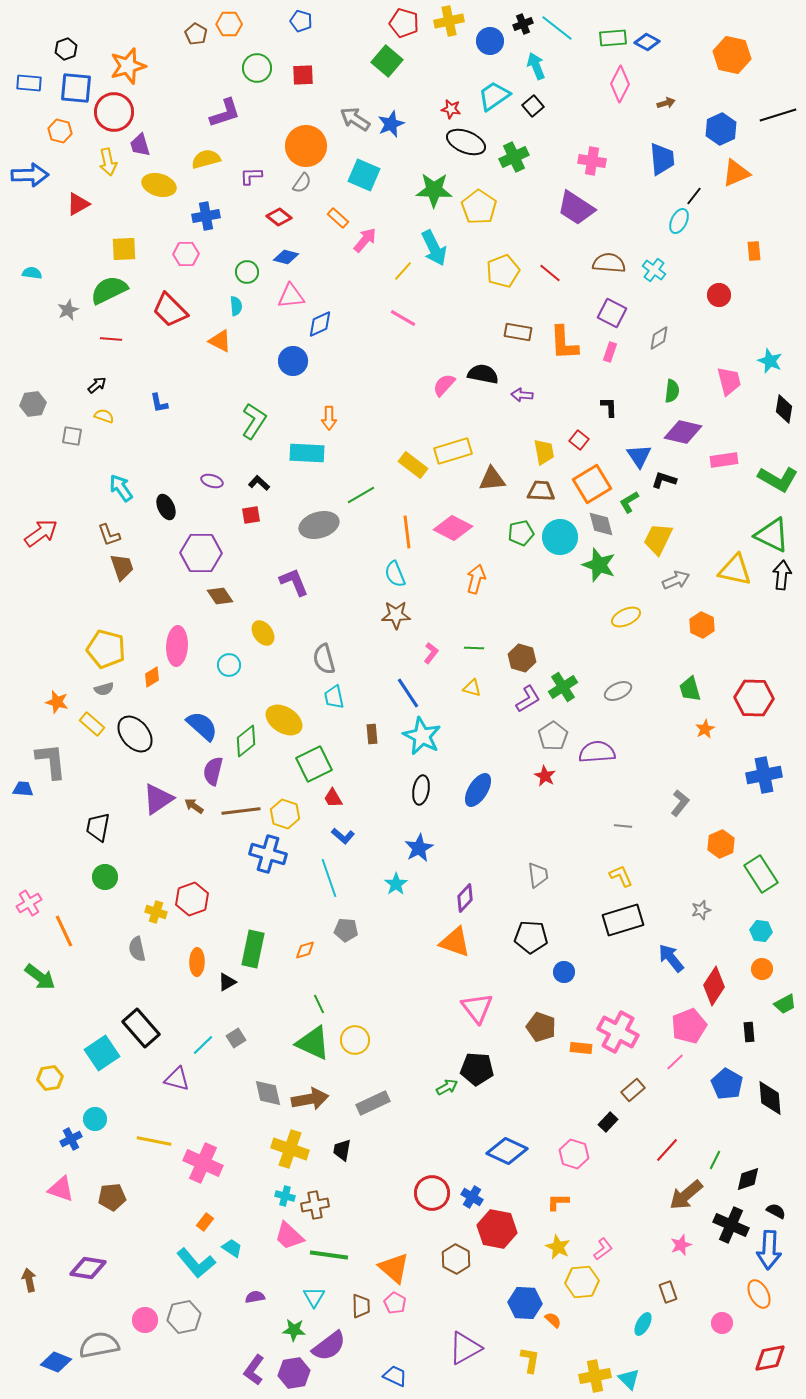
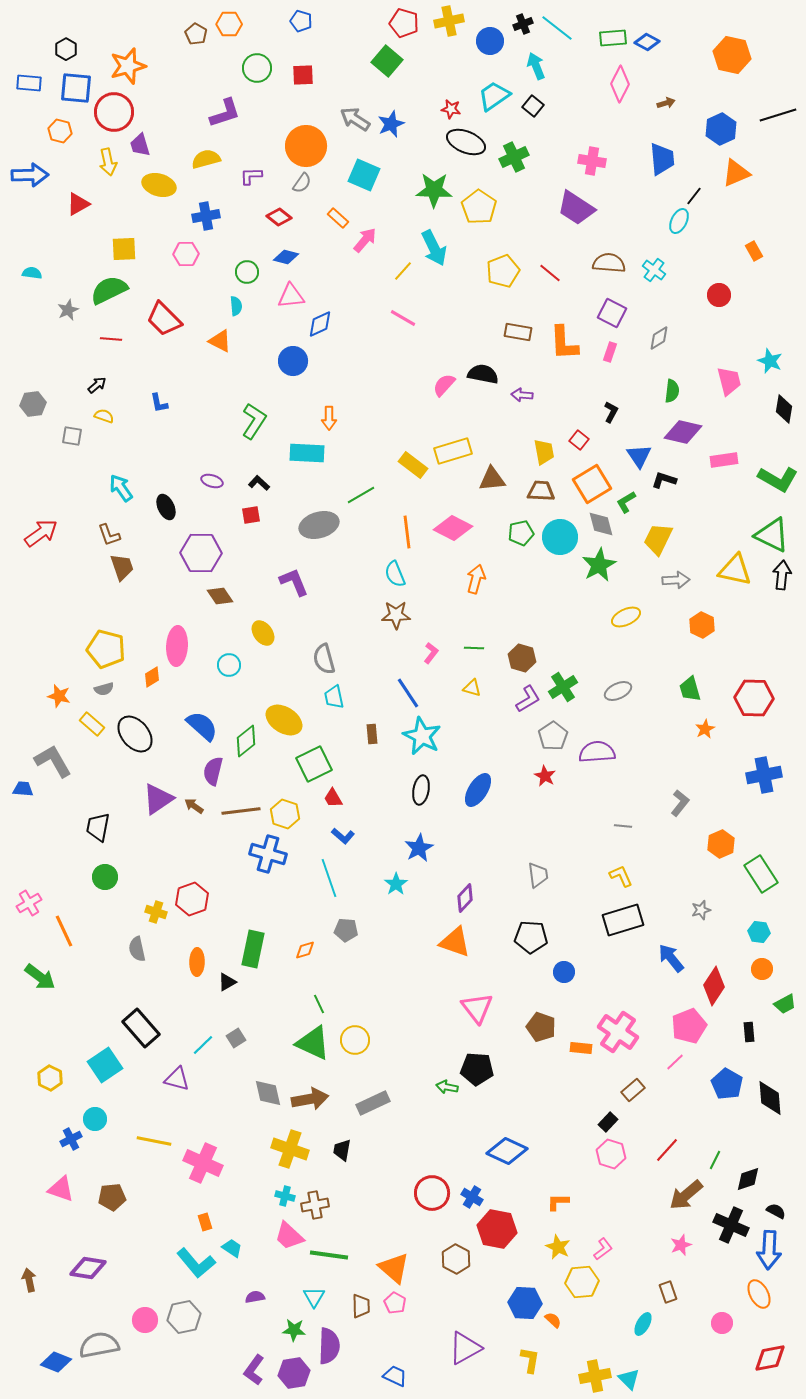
black hexagon at (66, 49): rotated 10 degrees counterclockwise
black square at (533, 106): rotated 10 degrees counterclockwise
orange rectangle at (754, 251): rotated 24 degrees counterclockwise
red trapezoid at (170, 310): moved 6 px left, 9 px down
black L-shape at (609, 407): moved 2 px right, 5 px down; rotated 30 degrees clockwise
green L-shape at (629, 502): moved 3 px left
green star at (599, 565): rotated 24 degrees clockwise
gray arrow at (676, 580): rotated 20 degrees clockwise
orange star at (57, 702): moved 2 px right, 6 px up
gray L-shape at (51, 761): moved 2 px right; rotated 24 degrees counterclockwise
cyan hexagon at (761, 931): moved 2 px left, 1 px down
pink cross at (618, 1032): rotated 6 degrees clockwise
cyan square at (102, 1053): moved 3 px right, 12 px down
yellow hexagon at (50, 1078): rotated 25 degrees counterclockwise
green arrow at (447, 1087): rotated 140 degrees counterclockwise
pink hexagon at (574, 1154): moved 37 px right
orange rectangle at (205, 1222): rotated 54 degrees counterclockwise
purple semicircle at (329, 1346): rotated 51 degrees counterclockwise
